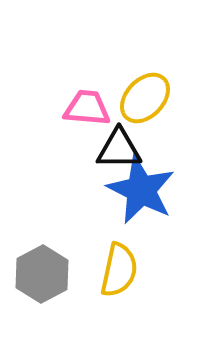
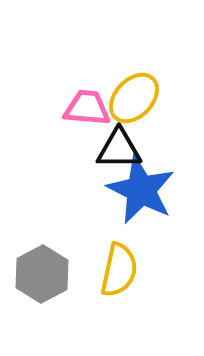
yellow ellipse: moved 11 px left
